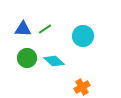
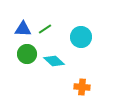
cyan circle: moved 2 px left, 1 px down
green circle: moved 4 px up
orange cross: rotated 35 degrees clockwise
